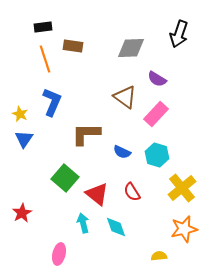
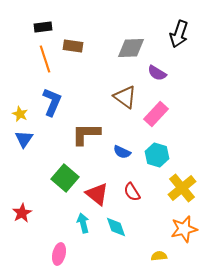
purple semicircle: moved 6 px up
